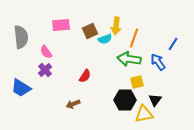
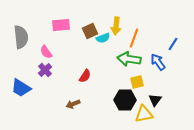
cyan semicircle: moved 2 px left, 1 px up
